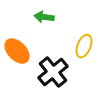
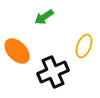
green arrow: rotated 42 degrees counterclockwise
black cross: rotated 16 degrees clockwise
